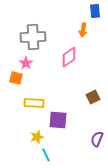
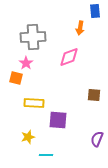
orange arrow: moved 3 px left, 2 px up
pink diamond: rotated 15 degrees clockwise
brown square: moved 1 px right, 2 px up; rotated 32 degrees clockwise
yellow star: moved 9 px left
cyan line: rotated 64 degrees counterclockwise
